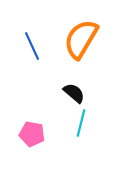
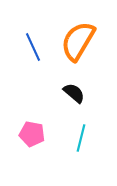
orange semicircle: moved 3 px left, 2 px down
blue line: moved 1 px right, 1 px down
cyan line: moved 15 px down
